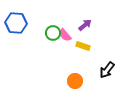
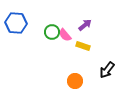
green circle: moved 1 px left, 1 px up
